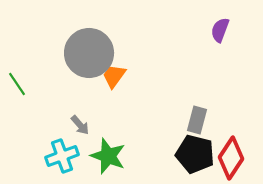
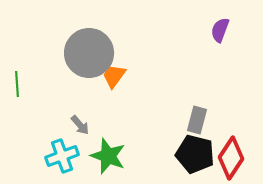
green line: rotated 30 degrees clockwise
